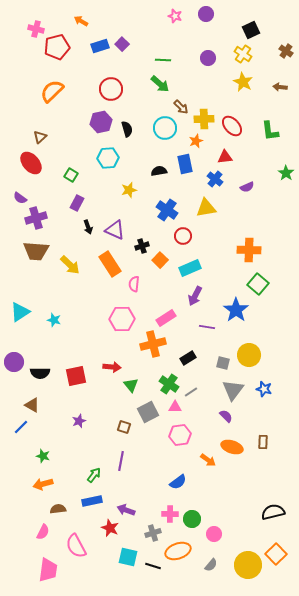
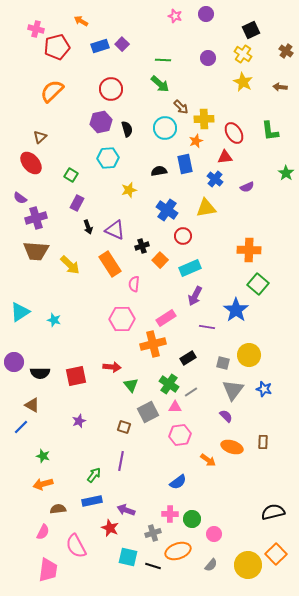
red ellipse at (232, 126): moved 2 px right, 7 px down; rotated 10 degrees clockwise
